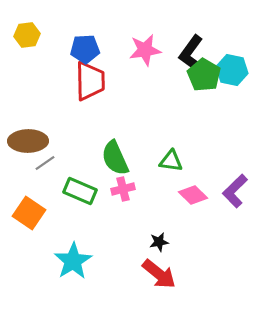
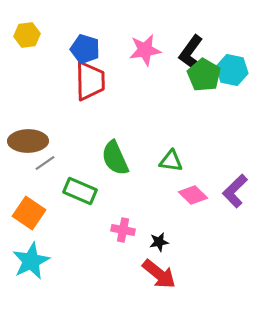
blue pentagon: rotated 20 degrees clockwise
pink cross: moved 41 px down; rotated 25 degrees clockwise
cyan star: moved 42 px left; rotated 6 degrees clockwise
